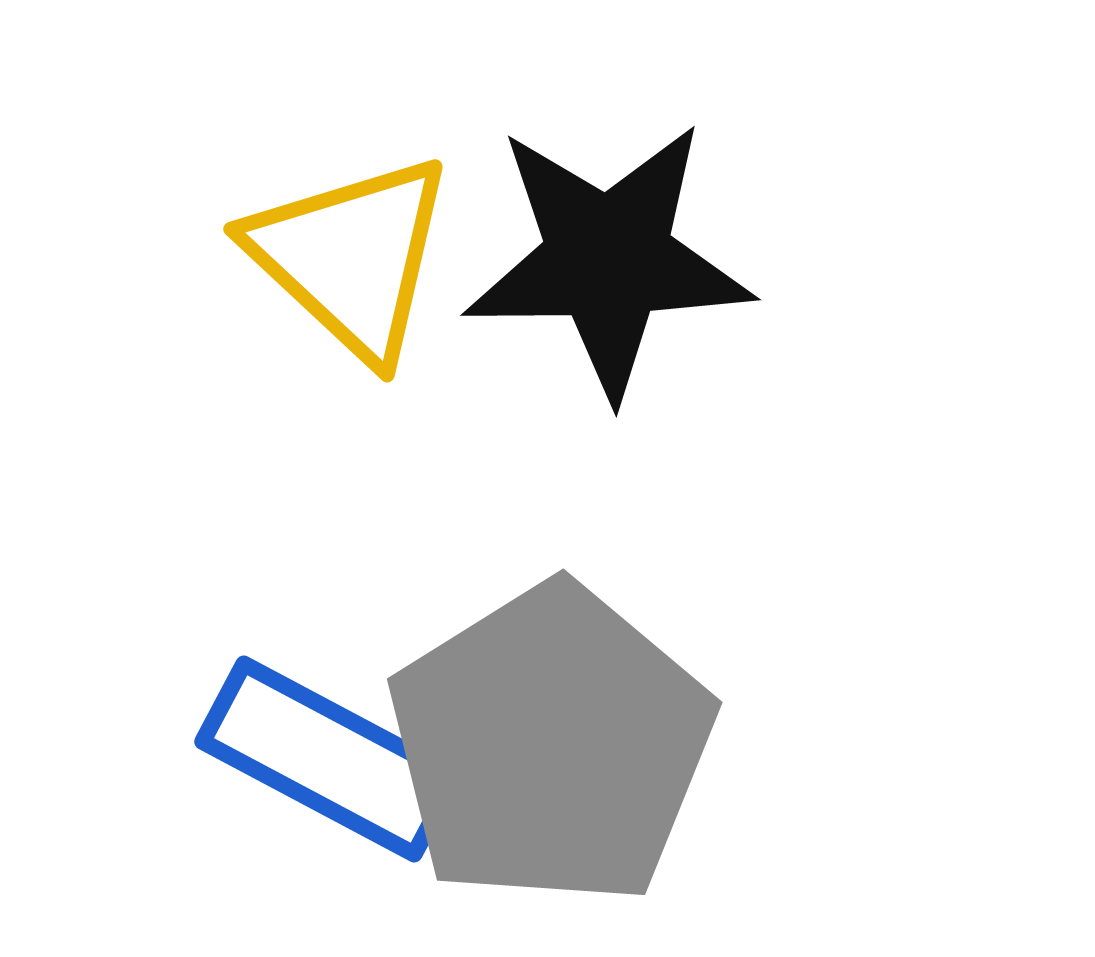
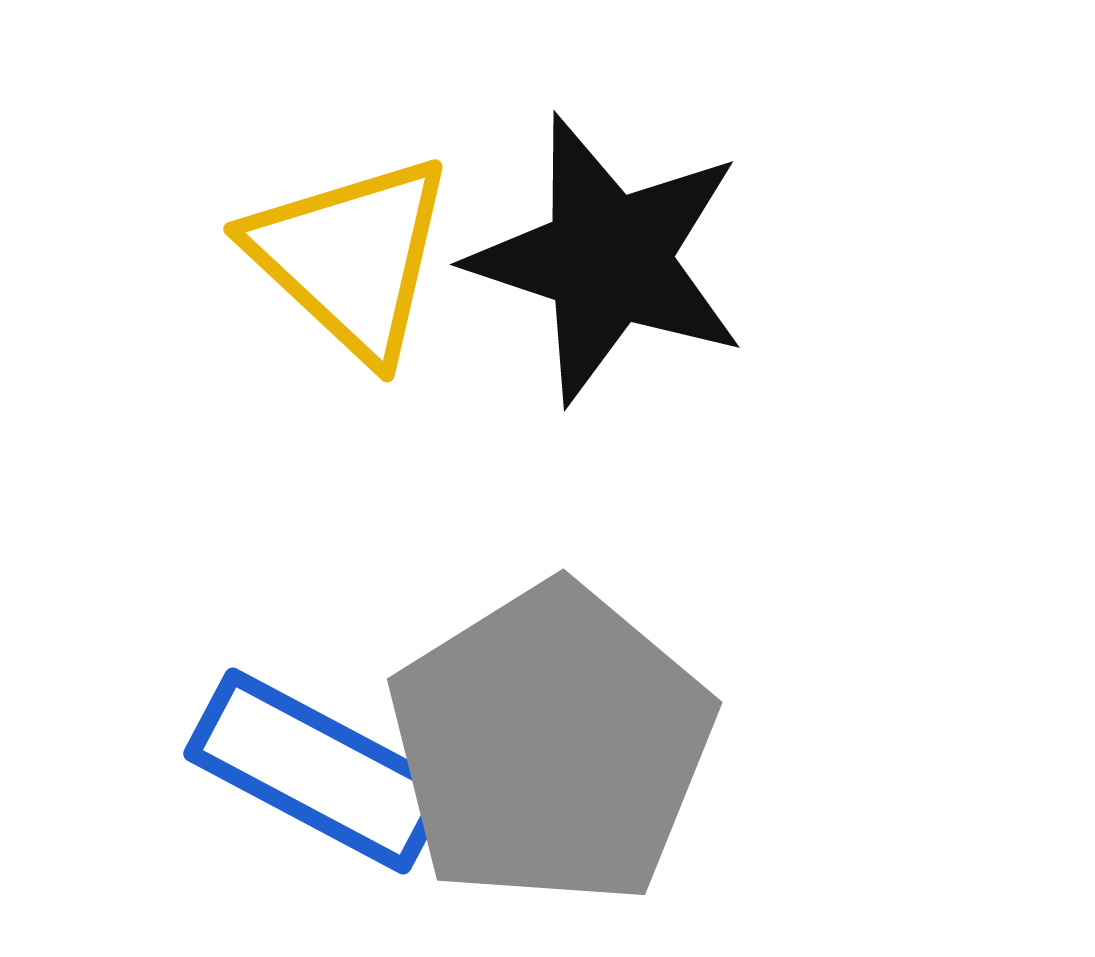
black star: rotated 19 degrees clockwise
blue rectangle: moved 11 px left, 12 px down
